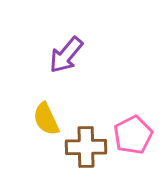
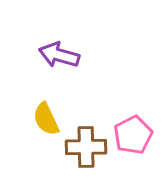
purple arrow: moved 7 px left; rotated 66 degrees clockwise
